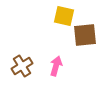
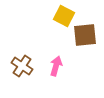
yellow square: rotated 15 degrees clockwise
brown cross: rotated 25 degrees counterclockwise
